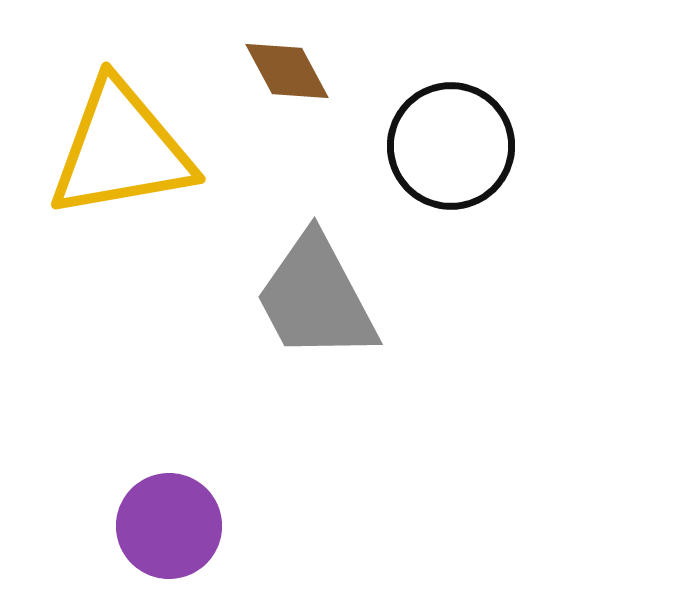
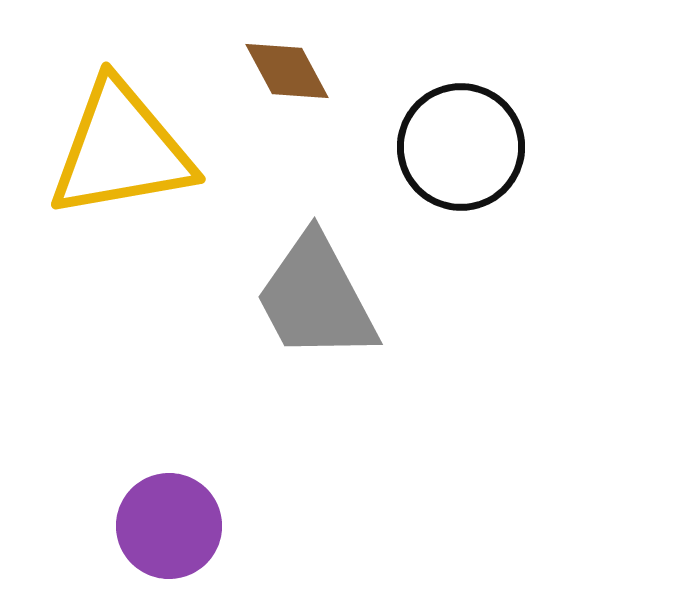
black circle: moved 10 px right, 1 px down
